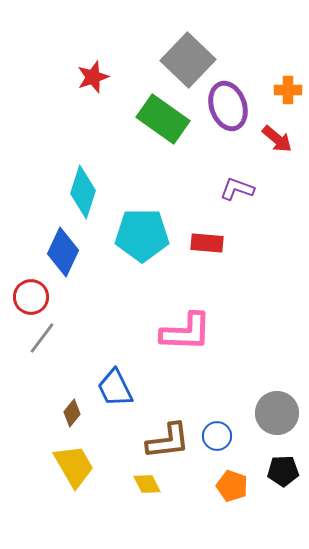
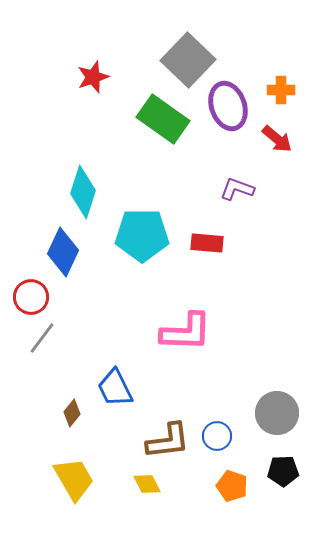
orange cross: moved 7 px left
yellow trapezoid: moved 13 px down
